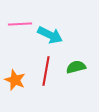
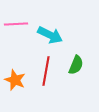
pink line: moved 4 px left
green semicircle: moved 2 px up; rotated 126 degrees clockwise
